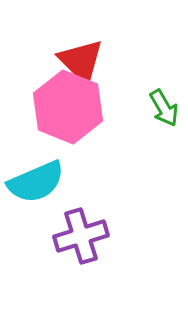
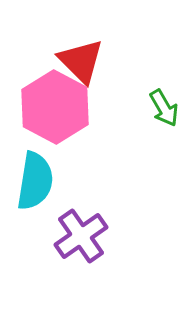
pink hexagon: moved 13 px left; rotated 6 degrees clockwise
cyan semicircle: moved 1 px left, 1 px up; rotated 58 degrees counterclockwise
purple cross: rotated 18 degrees counterclockwise
